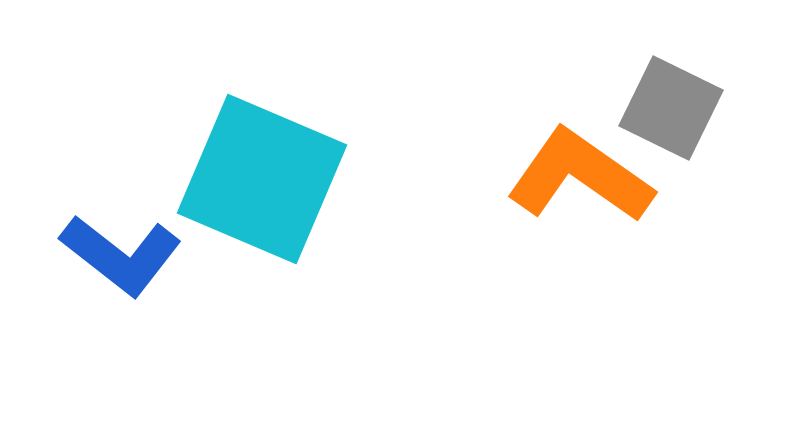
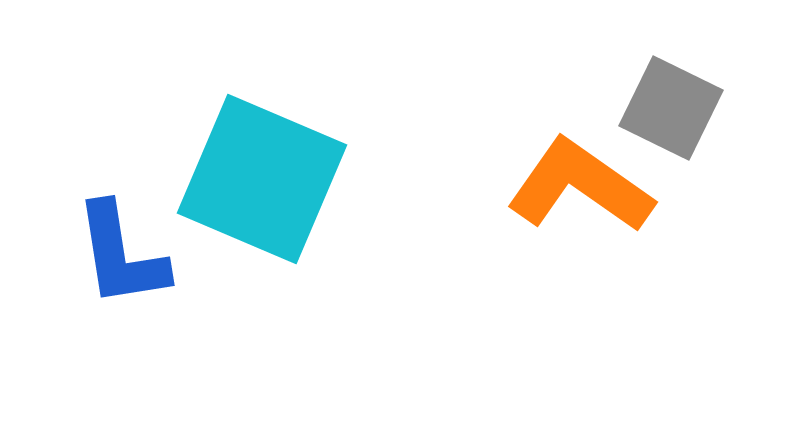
orange L-shape: moved 10 px down
blue L-shape: rotated 43 degrees clockwise
